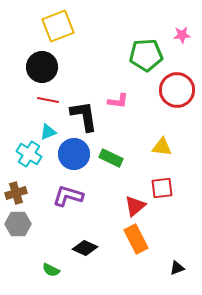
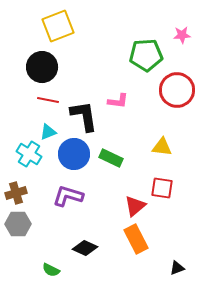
red square: rotated 15 degrees clockwise
